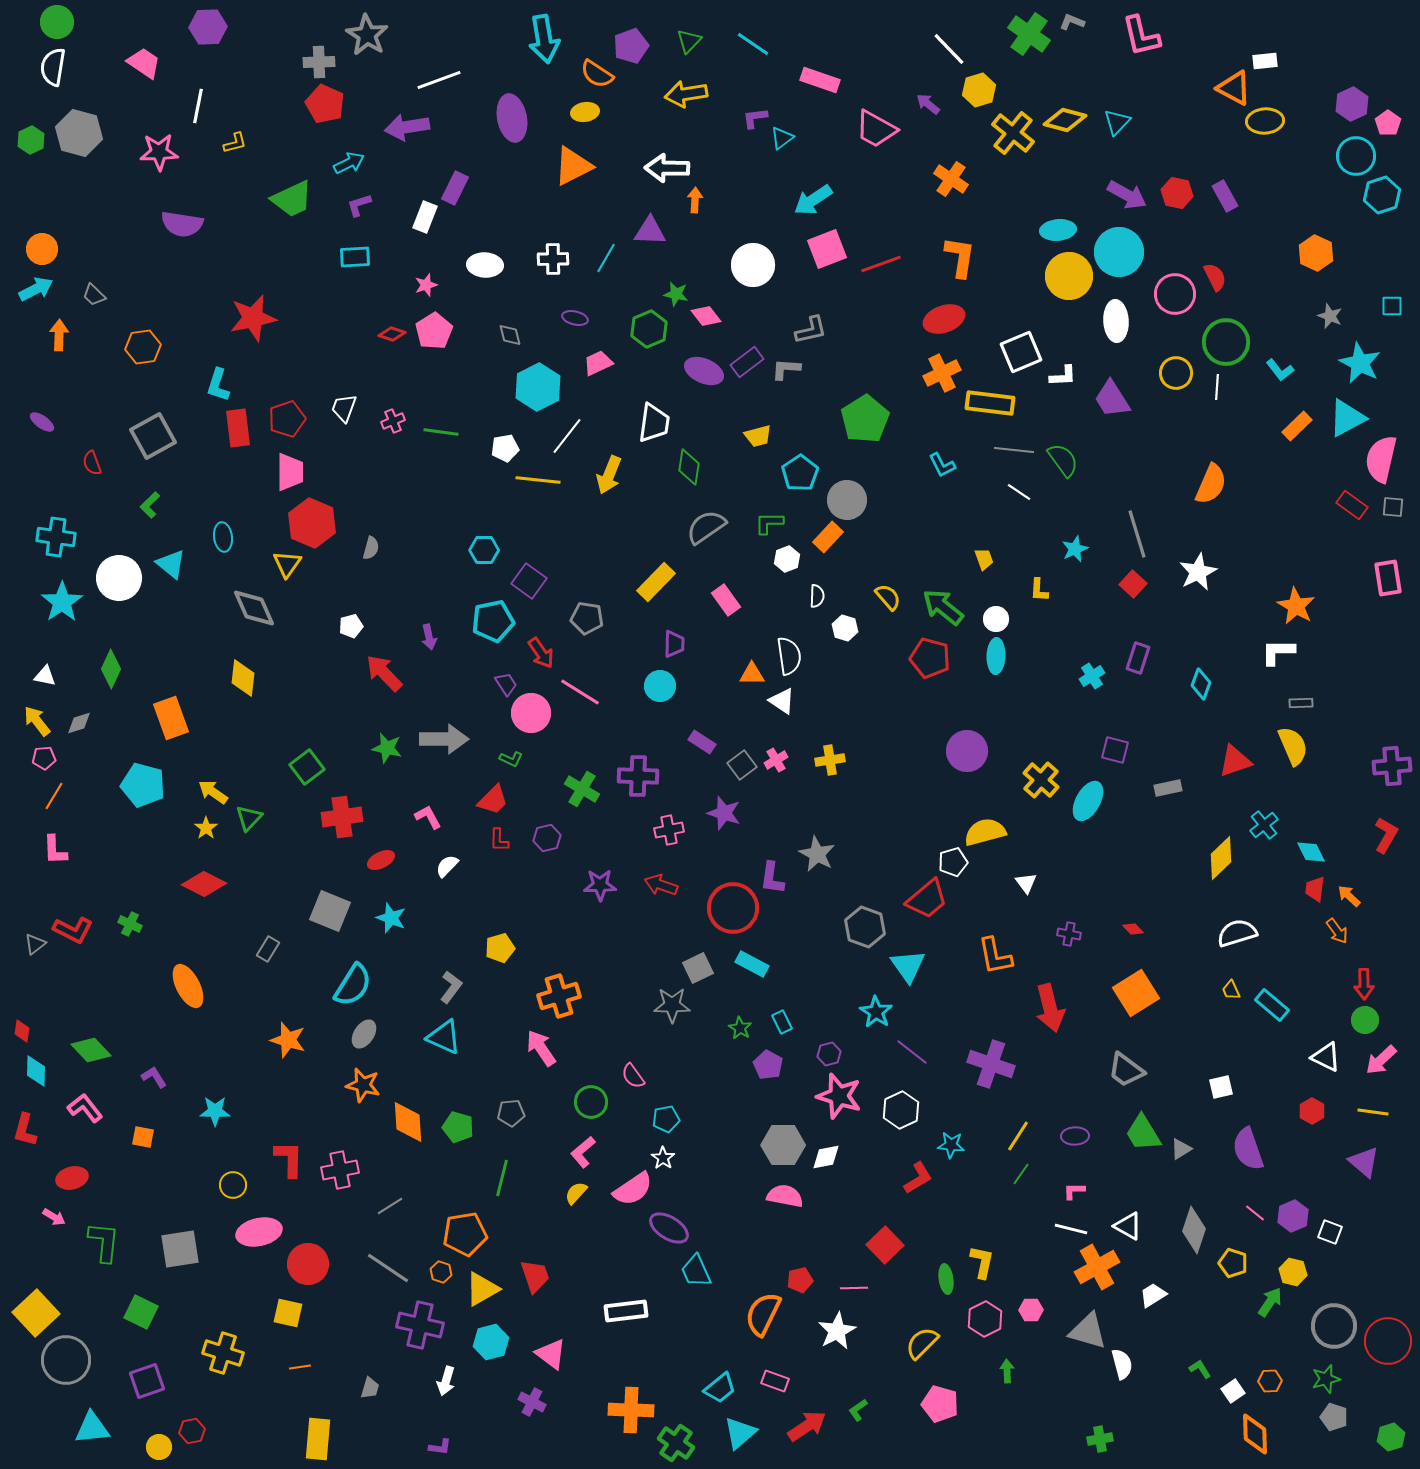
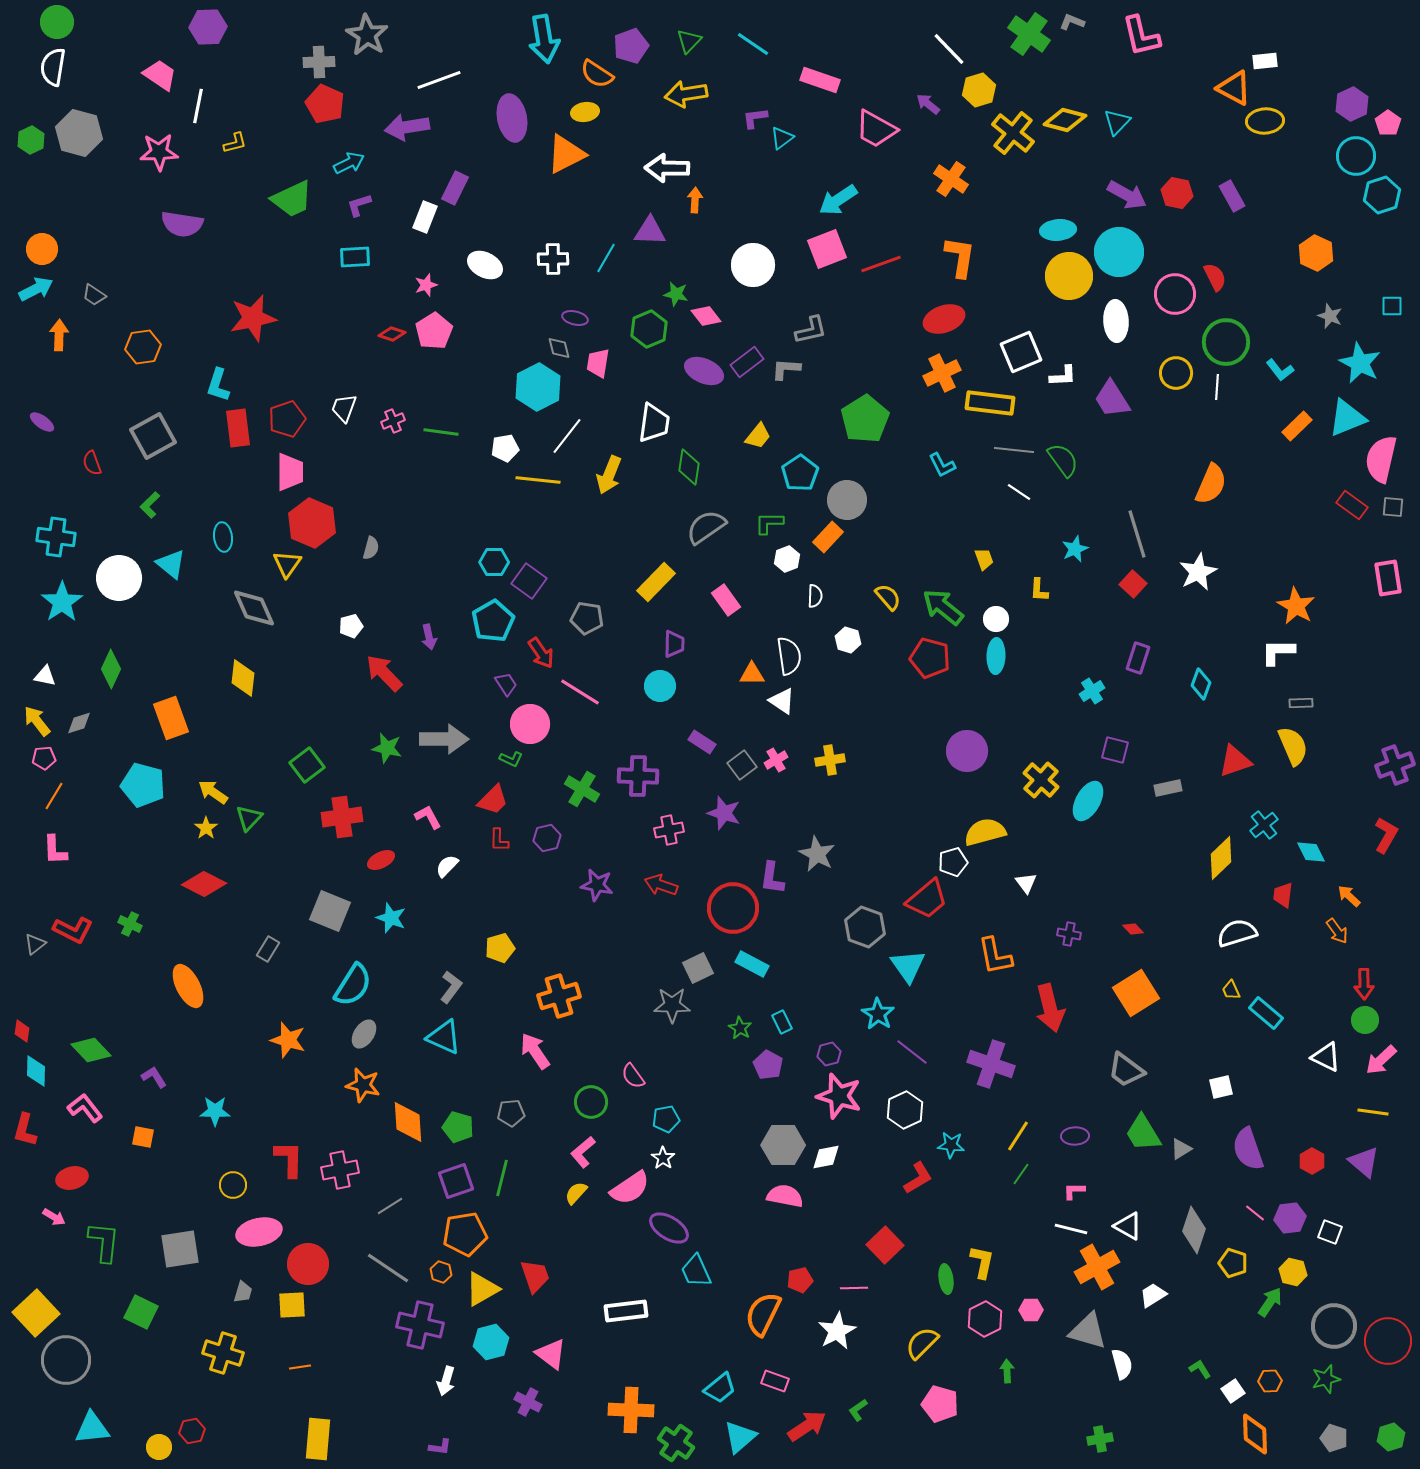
pink trapezoid at (144, 63): moved 16 px right, 12 px down
orange triangle at (573, 166): moved 7 px left, 12 px up
purple rectangle at (1225, 196): moved 7 px right
cyan arrow at (813, 200): moved 25 px right
white ellipse at (485, 265): rotated 24 degrees clockwise
gray trapezoid at (94, 295): rotated 10 degrees counterclockwise
gray diamond at (510, 335): moved 49 px right, 13 px down
pink trapezoid at (598, 363): rotated 56 degrees counterclockwise
cyan triangle at (1347, 418): rotated 6 degrees clockwise
yellow trapezoid at (758, 436): rotated 36 degrees counterclockwise
cyan hexagon at (484, 550): moved 10 px right, 12 px down
white semicircle at (817, 596): moved 2 px left
cyan pentagon at (493, 621): rotated 18 degrees counterclockwise
white hexagon at (845, 628): moved 3 px right, 12 px down
cyan cross at (1092, 676): moved 15 px down
pink circle at (531, 713): moved 1 px left, 11 px down
purple cross at (1392, 766): moved 3 px right, 1 px up; rotated 15 degrees counterclockwise
green square at (307, 767): moved 2 px up
purple star at (600, 885): moved 3 px left; rotated 12 degrees clockwise
red trapezoid at (1315, 889): moved 32 px left, 6 px down
cyan rectangle at (1272, 1005): moved 6 px left, 8 px down
cyan star at (876, 1012): moved 2 px right, 2 px down
pink arrow at (541, 1048): moved 6 px left, 3 px down
white hexagon at (901, 1110): moved 4 px right
red hexagon at (1312, 1111): moved 50 px down
pink semicircle at (633, 1189): moved 3 px left, 1 px up
purple hexagon at (1293, 1216): moved 3 px left, 2 px down; rotated 16 degrees clockwise
yellow square at (288, 1313): moved 4 px right, 8 px up; rotated 16 degrees counterclockwise
purple square at (147, 1381): moved 309 px right, 200 px up
gray trapezoid at (370, 1388): moved 127 px left, 96 px up
purple cross at (532, 1402): moved 4 px left
gray pentagon at (1334, 1417): moved 21 px down
cyan triangle at (740, 1433): moved 4 px down
